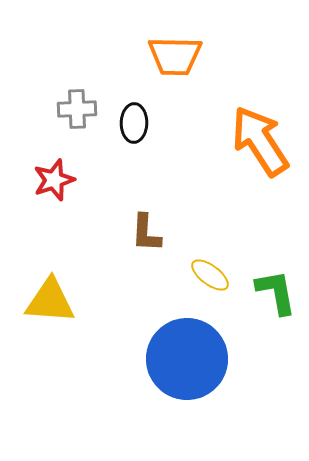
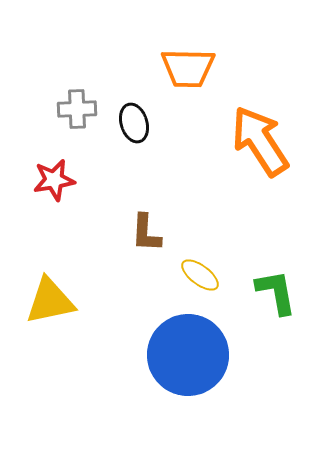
orange trapezoid: moved 13 px right, 12 px down
black ellipse: rotated 18 degrees counterclockwise
red star: rotated 9 degrees clockwise
yellow ellipse: moved 10 px left
yellow triangle: rotated 16 degrees counterclockwise
blue circle: moved 1 px right, 4 px up
